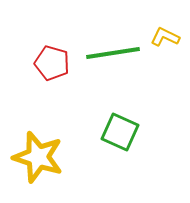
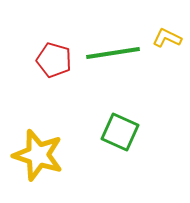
yellow L-shape: moved 2 px right, 1 px down
red pentagon: moved 2 px right, 3 px up
yellow star: moved 2 px up
